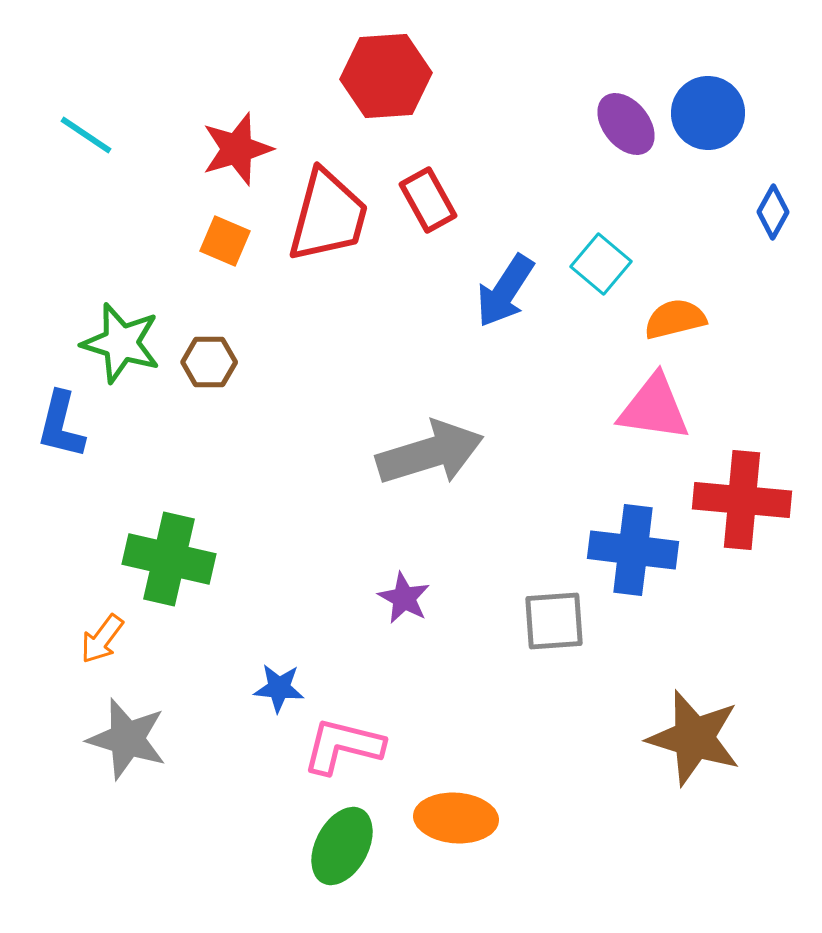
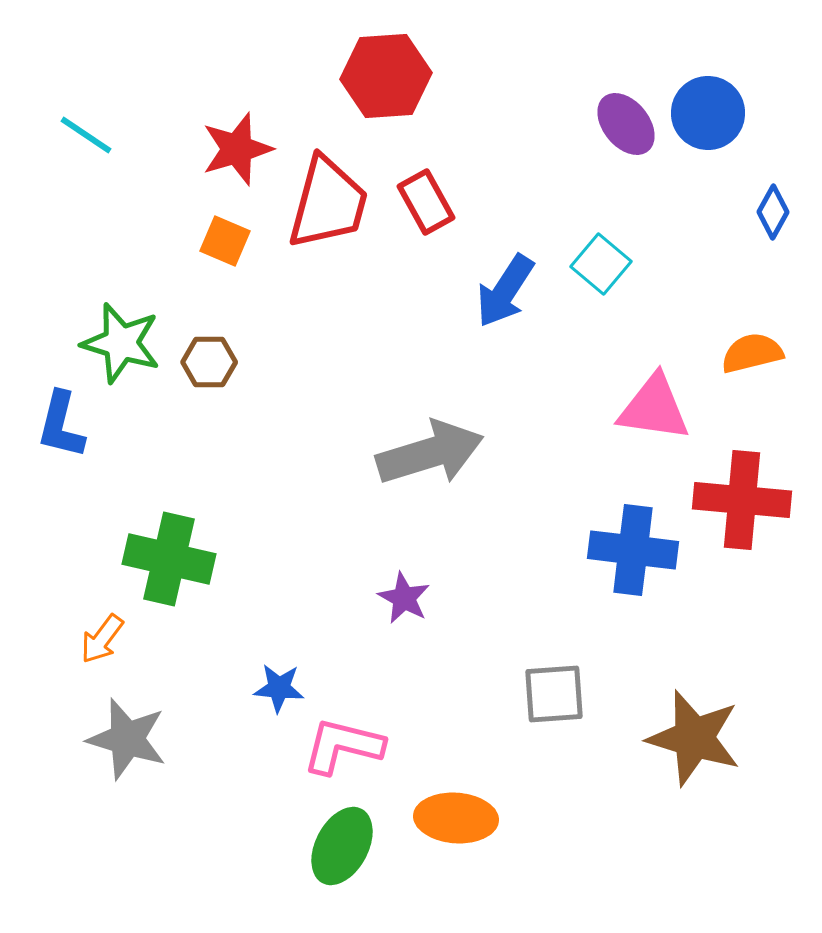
red rectangle: moved 2 px left, 2 px down
red trapezoid: moved 13 px up
orange semicircle: moved 77 px right, 34 px down
gray square: moved 73 px down
